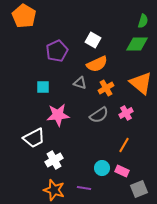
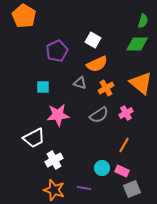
gray square: moved 7 px left
